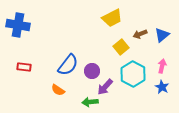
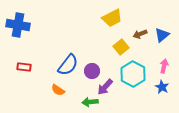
pink arrow: moved 2 px right
